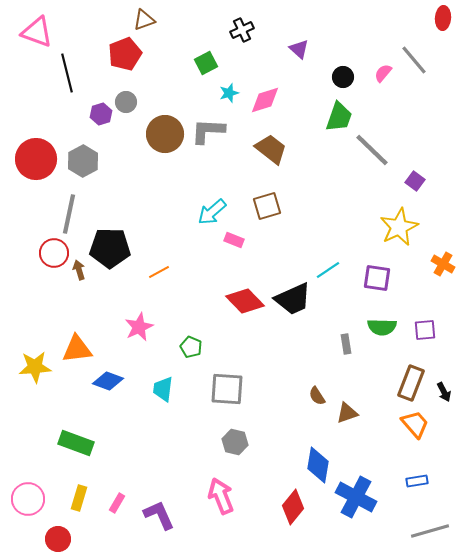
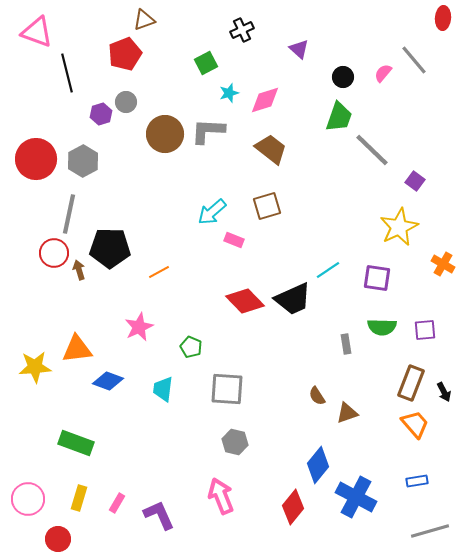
blue diamond at (318, 465): rotated 30 degrees clockwise
